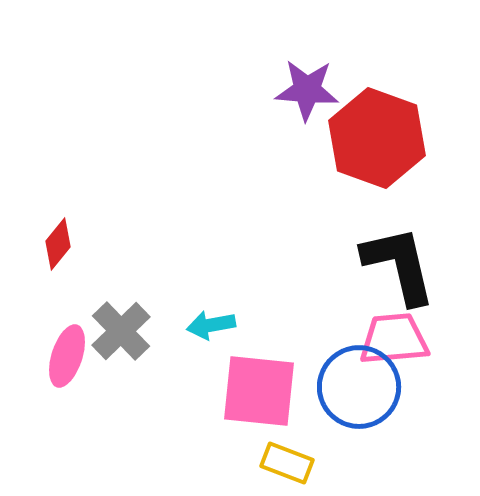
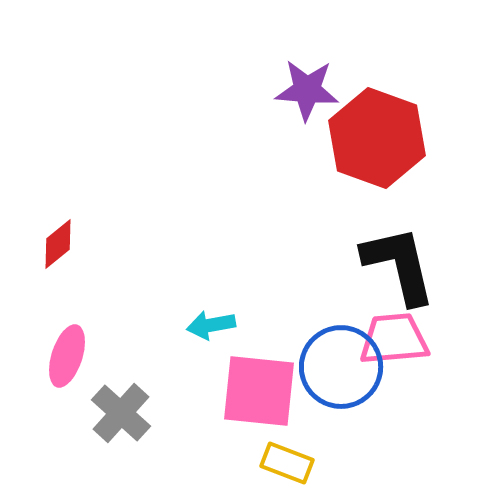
red diamond: rotated 12 degrees clockwise
gray cross: moved 82 px down; rotated 4 degrees counterclockwise
blue circle: moved 18 px left, 20 px up
